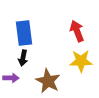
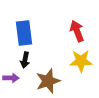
black arrow: moved 2 px right, 2 px down
brown star: rotated 25 degrees clockwise
